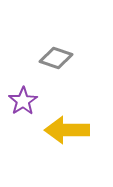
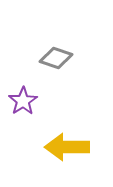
yellow arrow: moved 17 px down
